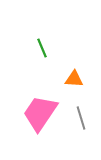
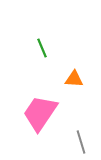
gray line: moved 24 px down
